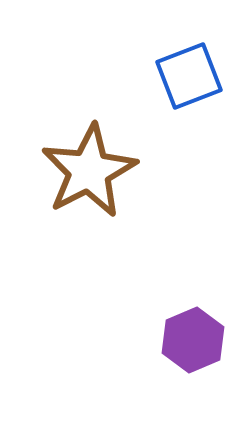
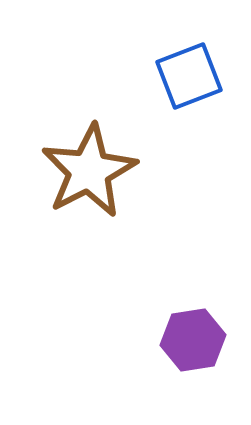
purple hexagon: rotated 14 degrees clockwise
